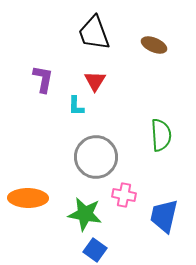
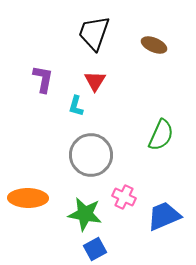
black trapezoid: rotated 39 degrees clockwise
cyan L-shape: rotated 15 degrees clockwise
green semicircle: rotated 28 degrees clockwise
gray circle: moved 5 px left, 2 px up
pink cross: moved 2 px down; rotated 15 degrees clockwise
blue trapezoid: rotated 54 degrees clockwise
blue square: moved 1 px up; rotated 25 degrees clockwise
